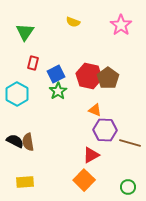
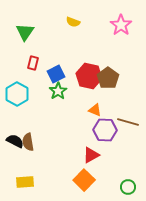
brown line: moved 2 px left, 21 px up
